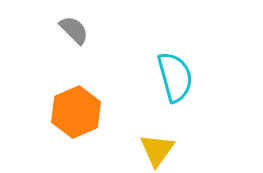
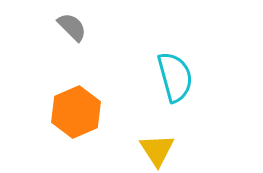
gray semicircle: moved 2 px left, 3 px up
yellow triangle: rotated 9 degrees counterclockwise
